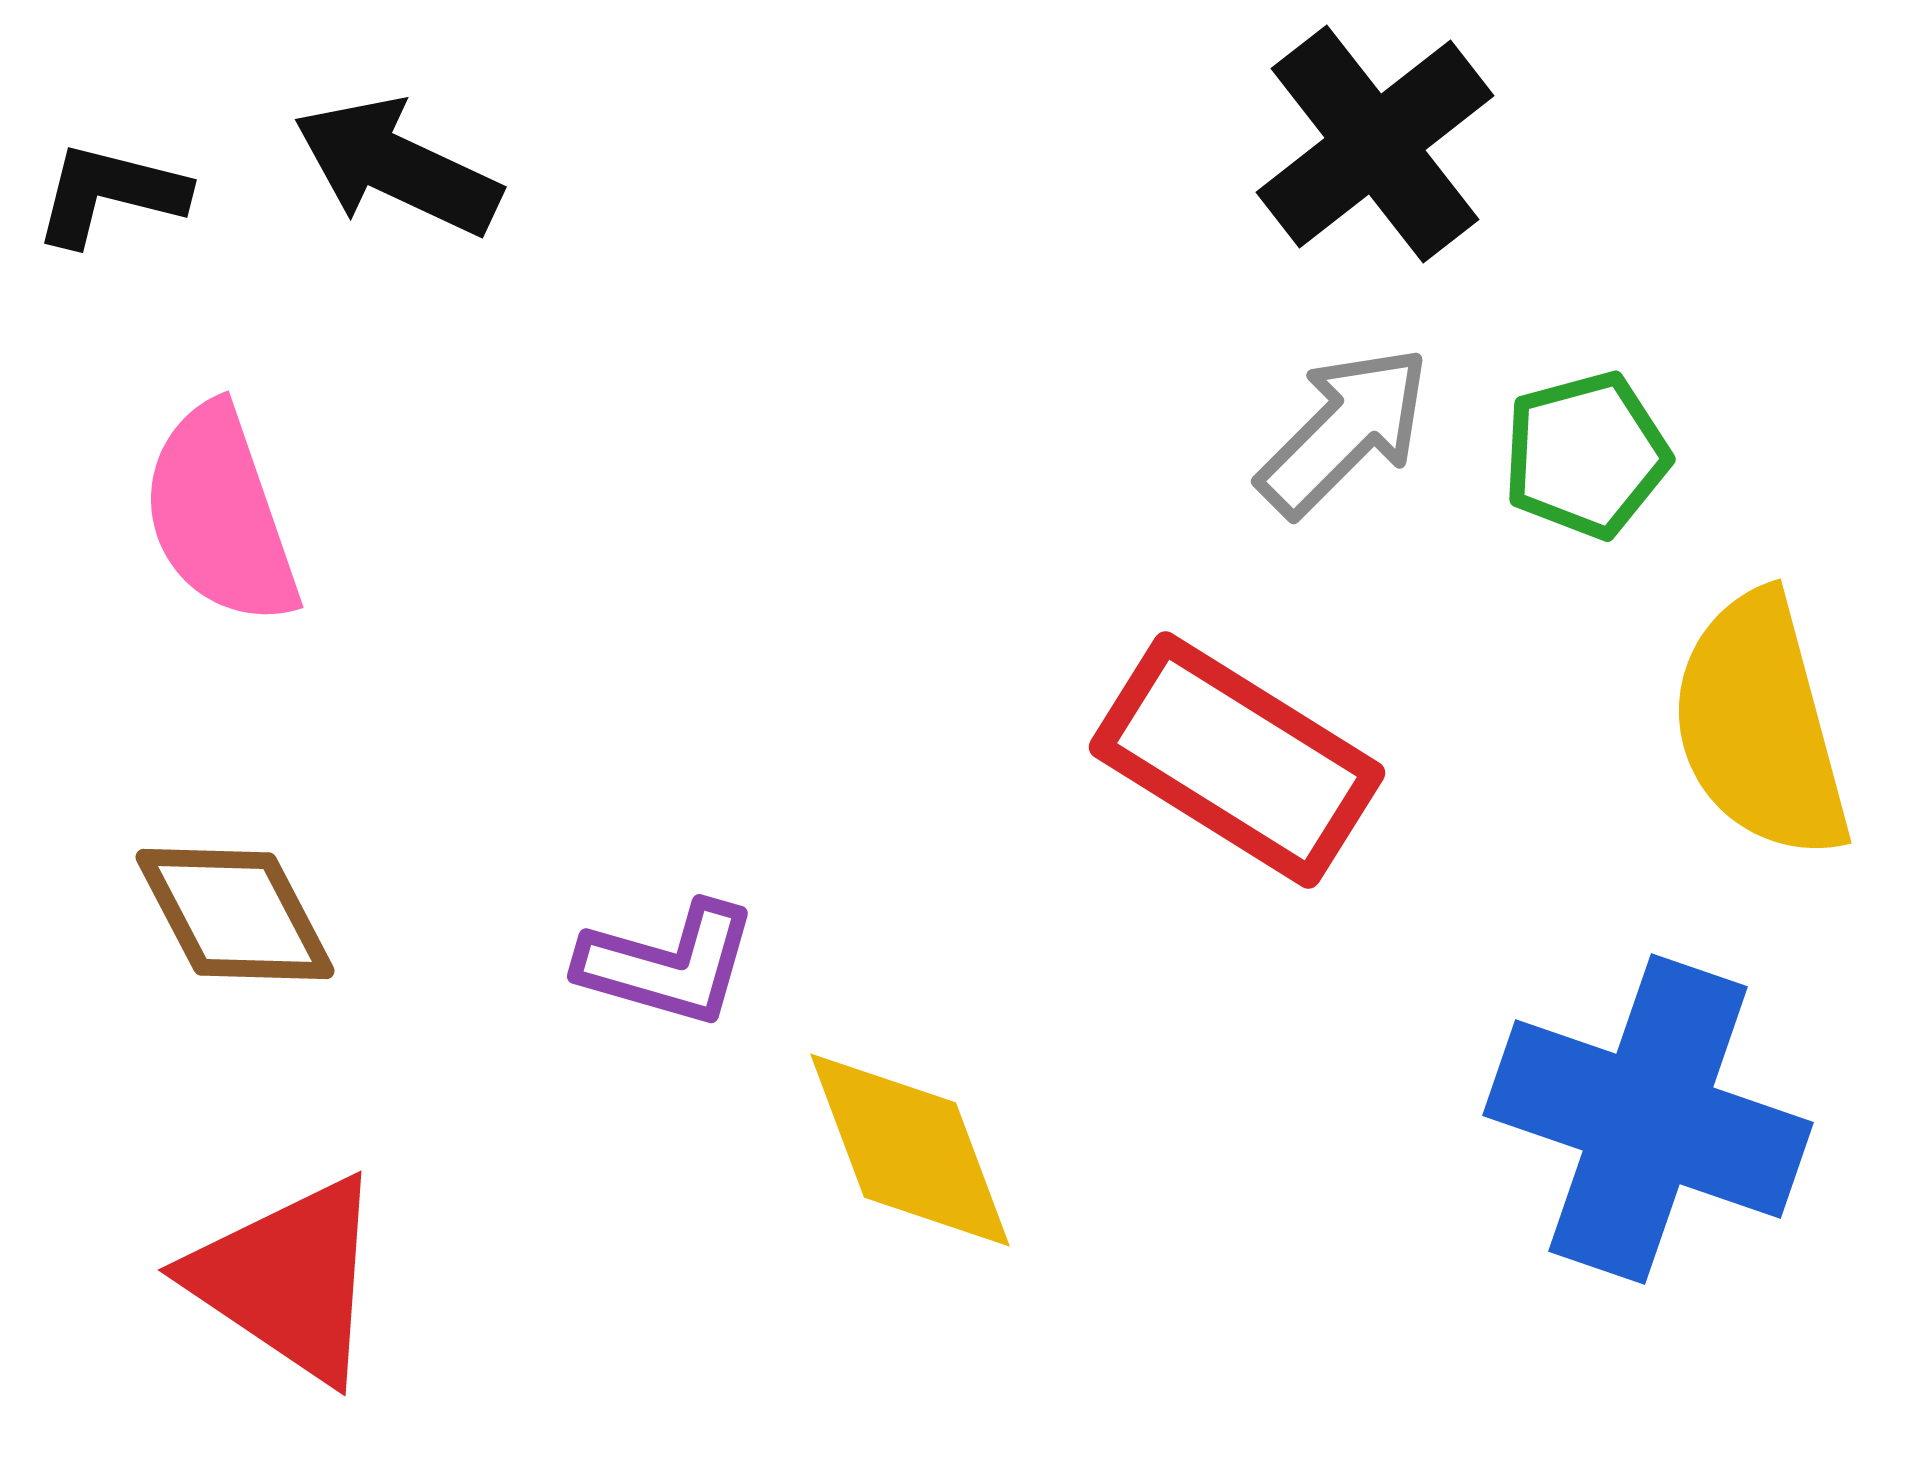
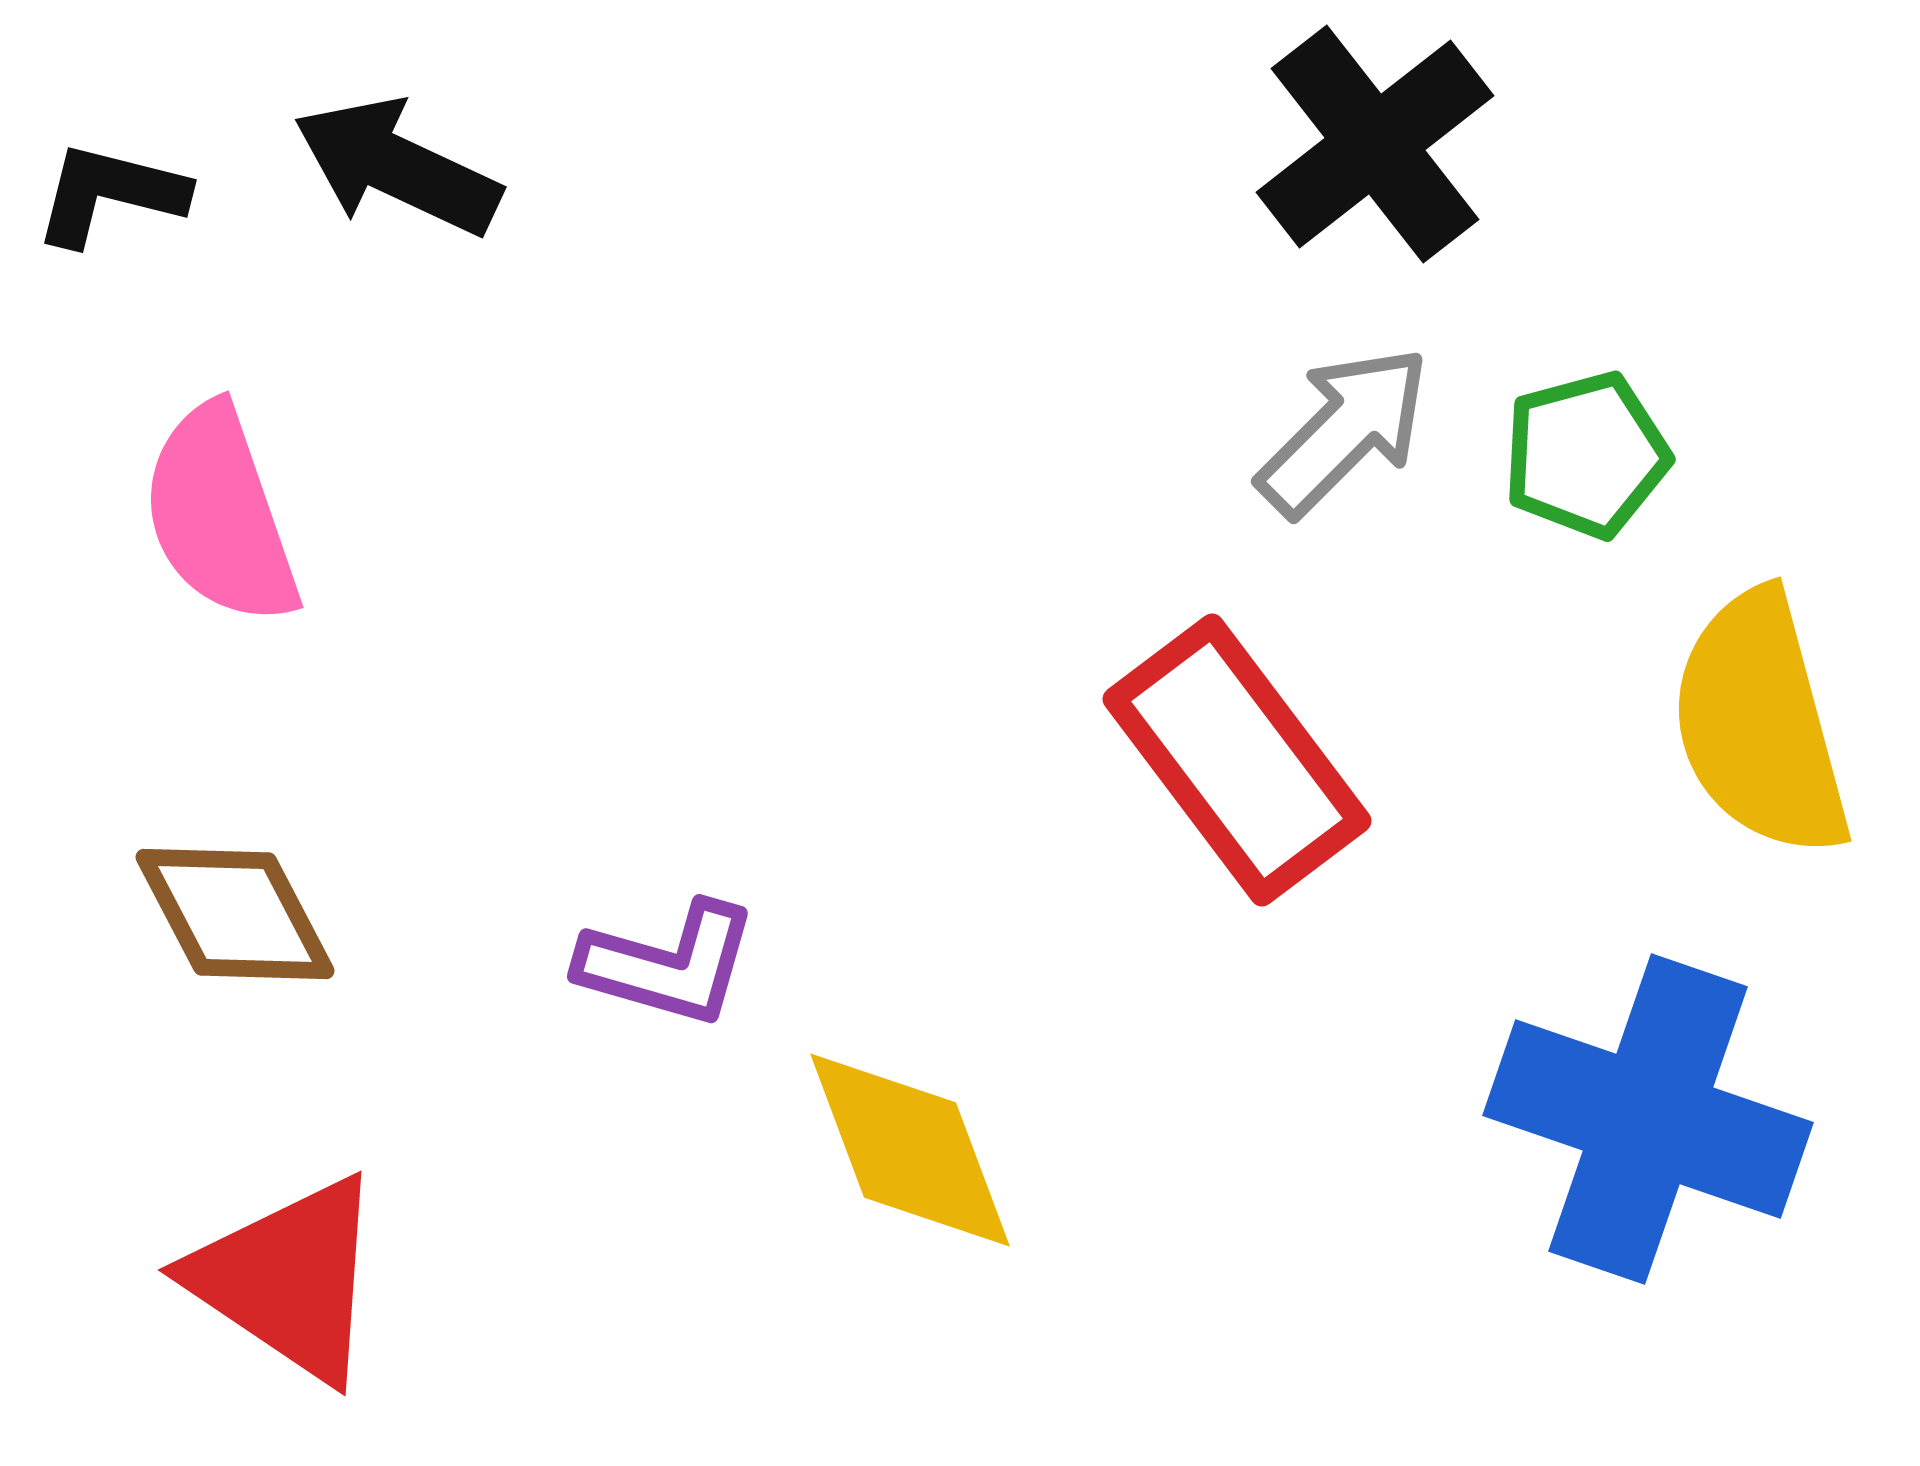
yellow semicircle: moved 2 px up
red rectangle: rotated 21 degrees clockwise
